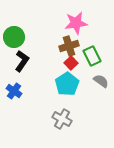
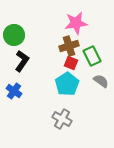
green circle: moved 2 px up
red square: rotated 24 degrees counterclockwise
